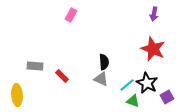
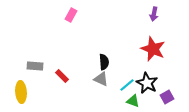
yellow ellipse: moved 4 px right, 3 px up
